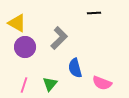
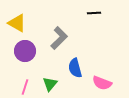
purple circle: moved 4 px down
pink line: moved 1 px right, 2 px down
